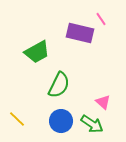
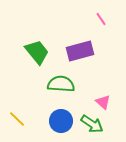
purple rectangle: moved 18 px down; rotated 28 degrees counterclockwise
green trapezoid: rotated 100 degrees counterclockwise
green semicircle: moved 2 px right, 1 px up; rotated 112 degrees counterclockwise
